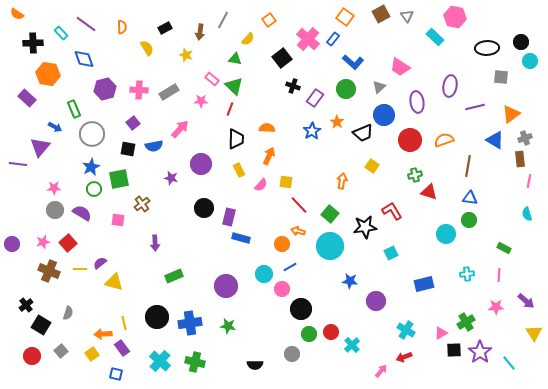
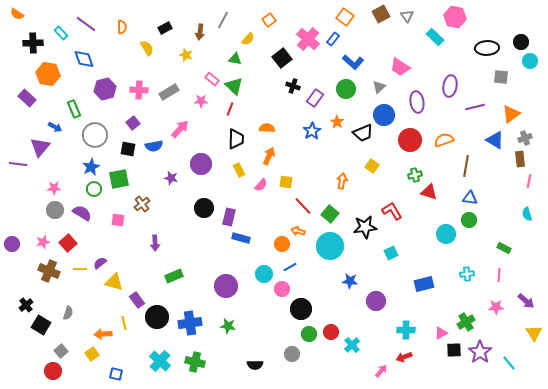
gray circle at (92, 134): moved 3 px right, 1 px down
brown line at (468, 166): moved 2 px left
red line at (299, 205): moved 4 px right, 1 px down
cyan cross at (406, 330): rotated 30 degrees counterclockwise
purple rectangle at (122, 348): moved 15 px right, 48 px up
red circle at (32, 356): moved 21 px right, 15 px down
